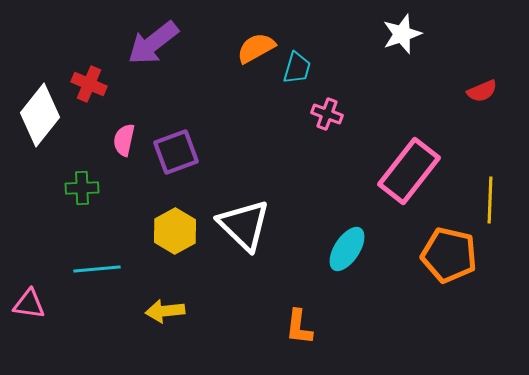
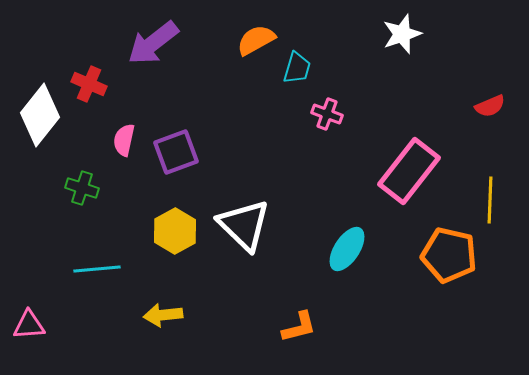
orange semicircle: moved 8 px up
red semicircle: moved 8 px right, 15 px down
green cross: rotated 20 degrees clockwise
pink triangle: moved 21 px down; rotated 12 degrees counterclockwise
yellow arrow: moved 2 px left, 4 px down
orange L-shape: rotated 111 degrees counterclockwise
